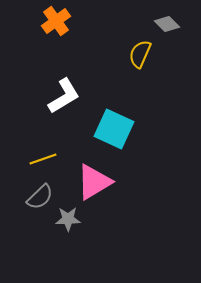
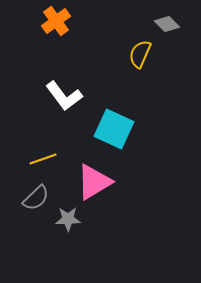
white L-shape: rotated 84 degrees clockwise
gray semicircle: moved 4 px left, 1 px down
